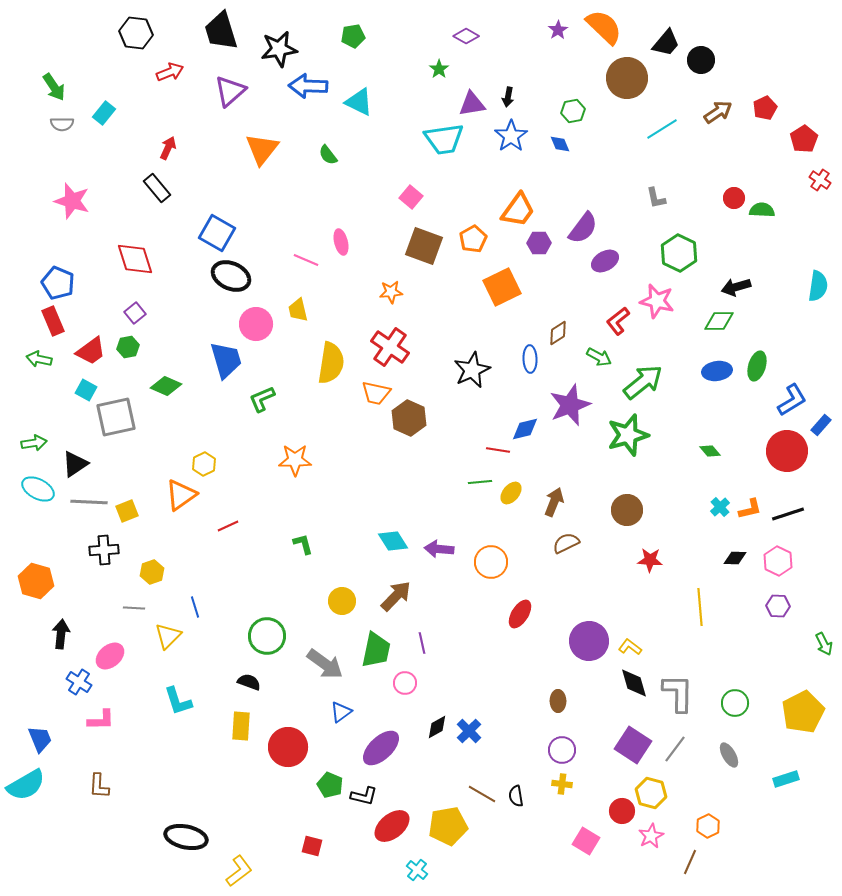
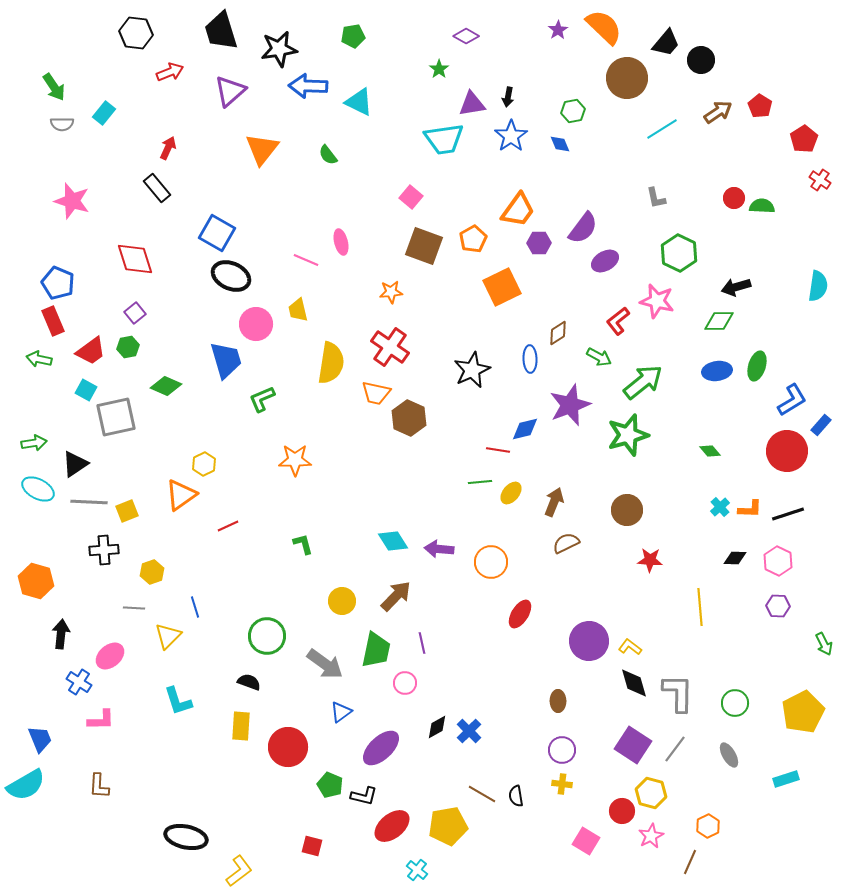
red pentagon at (765, 108): moved 5 px left, 2 px up; rotated 15 degrees counterclockwise
green semicircle at (762, 210): moved 4 px up
orange L-shape at (750, 509): rotated 15 degrees clockwise
